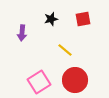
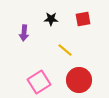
black star: rotated 16 degrees clockwise
purple arrow: moved 2 px right
red circle: moved 4 px right
